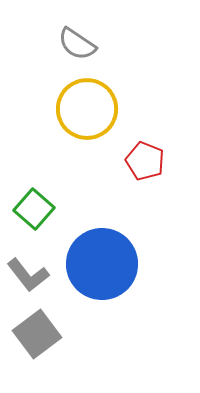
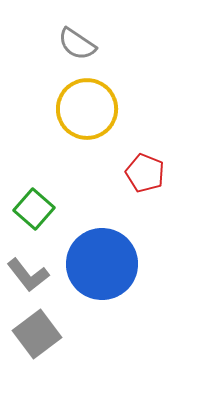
red pentagon: moved 12 px down
